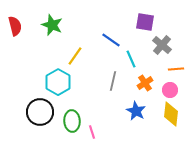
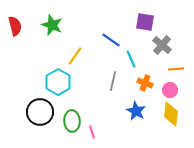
orange cross: rotated 35 degrees counterclockwise
